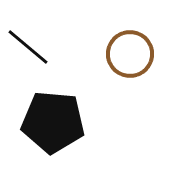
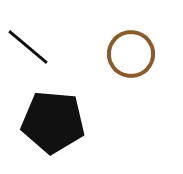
brown circle: moved 1 px right
